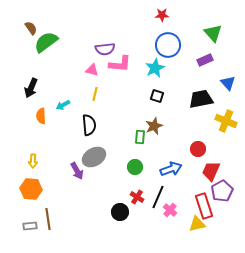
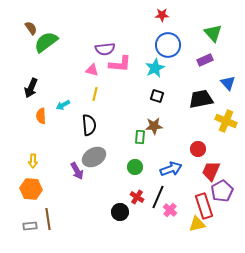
brown star: rotated 18 degrees clockwise
